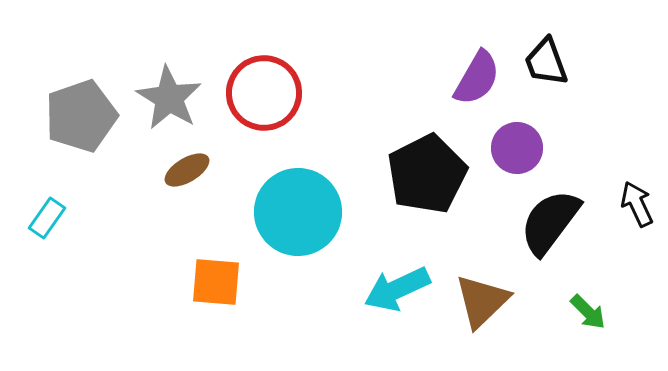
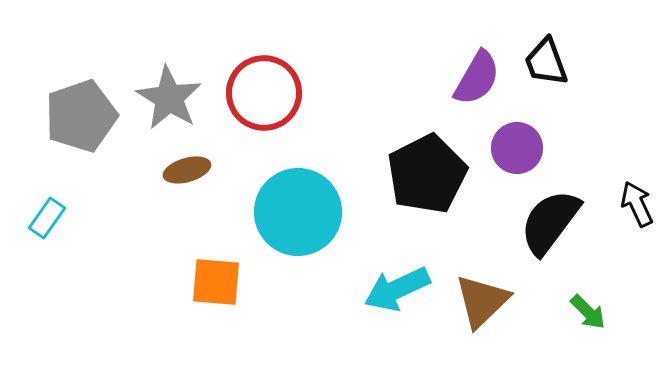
brown ellipse: rotated 15 degrees clockwise
